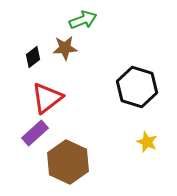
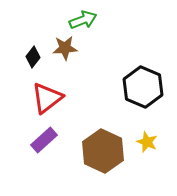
black diamond: rotated 15 degrees counterclockwise
black hexagon: moved 6 px right; rotated 6 degrees clockwise
purple rectangle: moved 9 px right, 7 px down
brown hexagon: moved 35 px right, 11 px up
